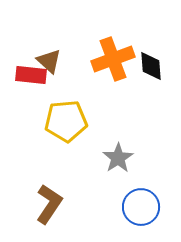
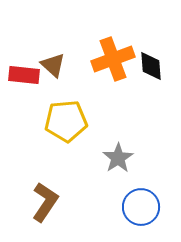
brown triangle: moved 4 px right, 4 px down
red rectangle: moved 7 px left
brown L-shape: moved 4 px left, 2 px up
